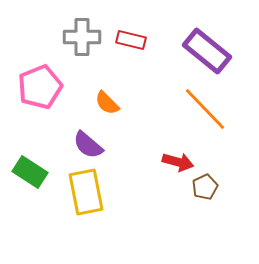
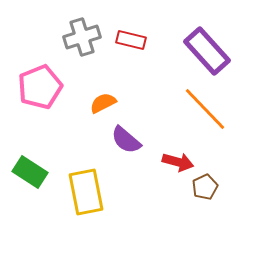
gray cross: rotated 18 degrees counterclockwise
purple rectangle: rotated 9 degrees clockwise
orange semicircle: moved 4 px left; rotated 108 degrees clockwise
purple semicircle: moved 38 px right, 5 px up
